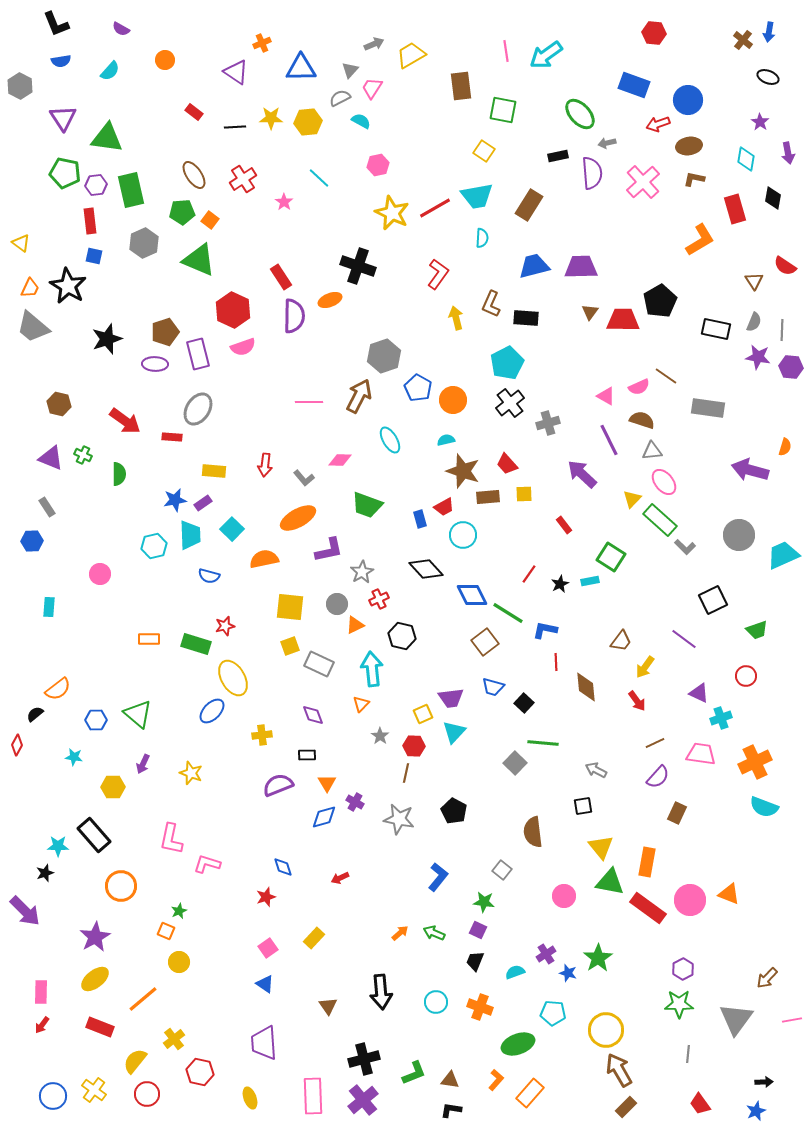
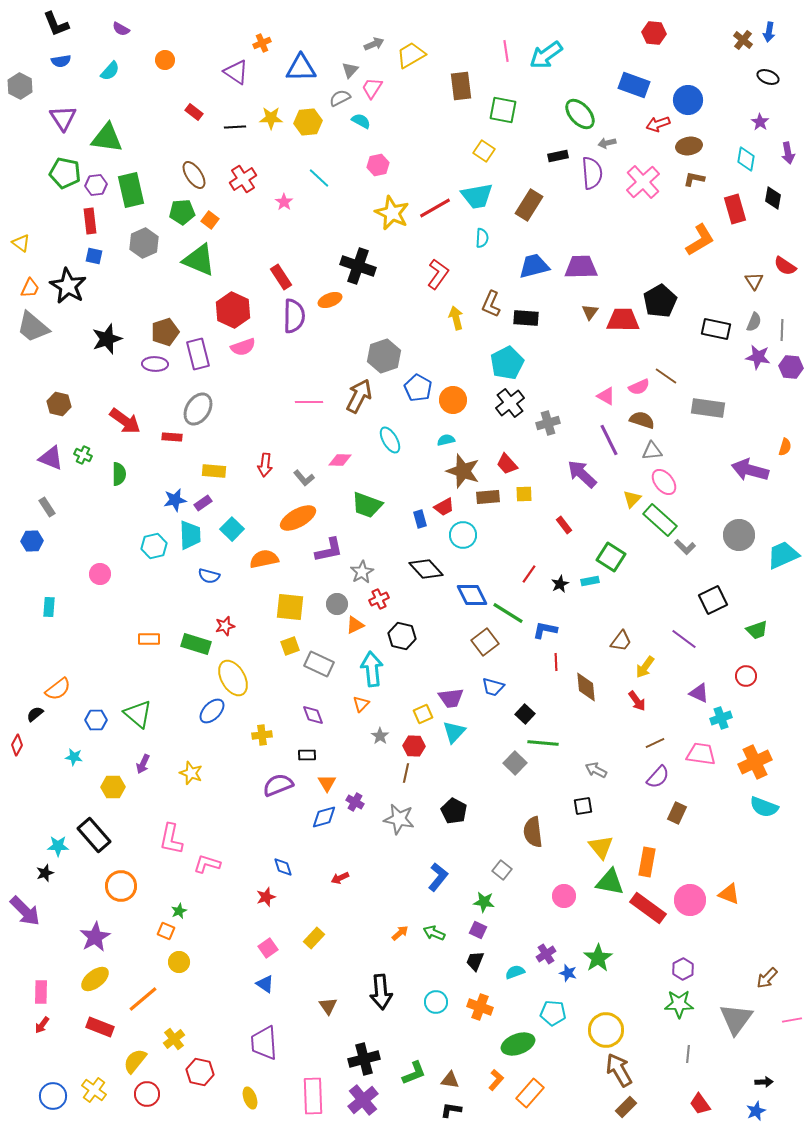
black square at (524, 703): moved 1 px right, 11 px down
